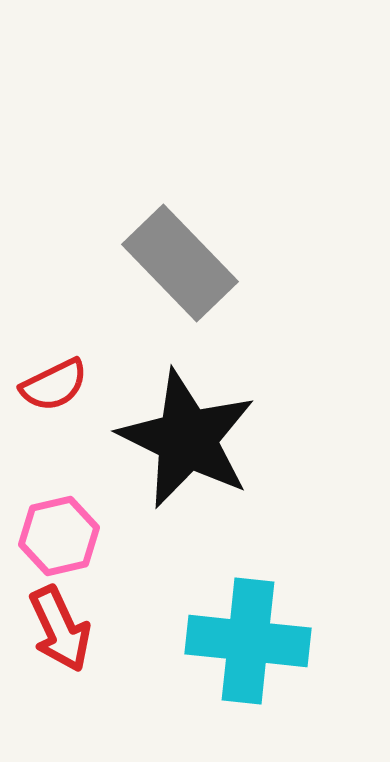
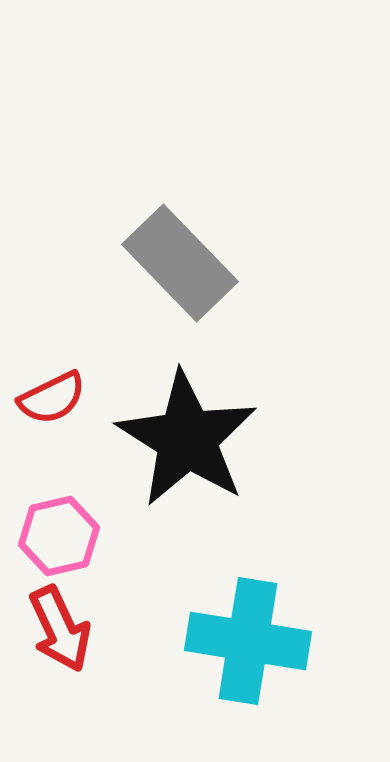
red semicircle: moved 2 px left, 13 px down
black star: rotated 6 degrees clockwise
cyan cross: rotated 3 degrees clockwise
